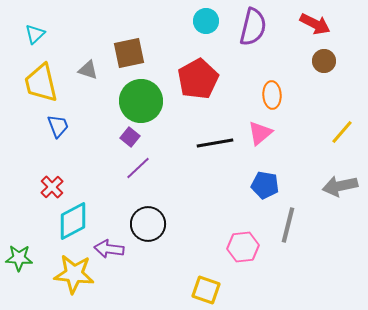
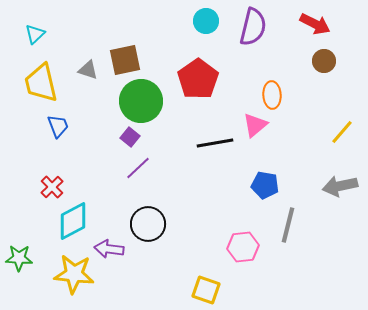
brown square: moved 4 px left, 7 px down
red pentagon: rotated 6 degrees counterclockwise
pink triangle: moved 5 px left, 8 px up
